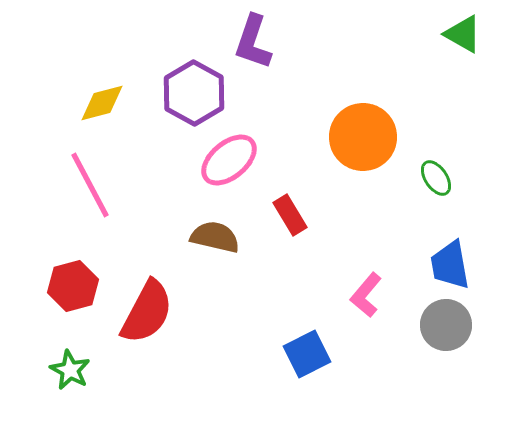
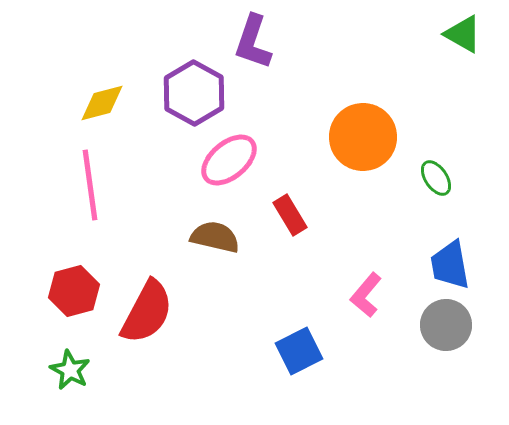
pink line: rotated 20 degrees clockwise
red hexagon: moved 1 px right, 5 px down
blue square: moved 8 px left, 3 px up
